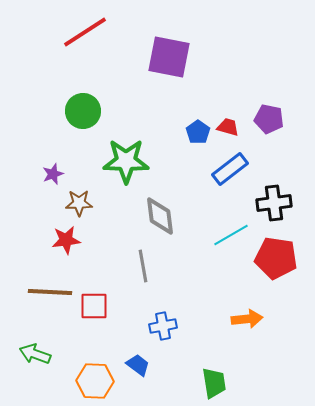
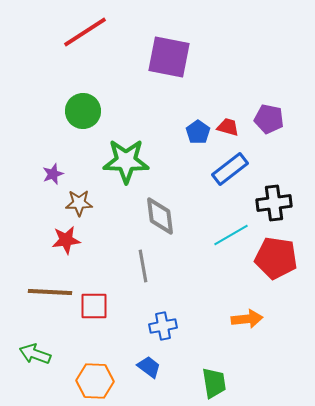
blue trapezoid: moved 11 px right, 2 px down
